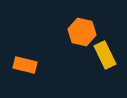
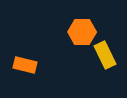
orange hexagon: rotated 12 degrees counterclockwise
